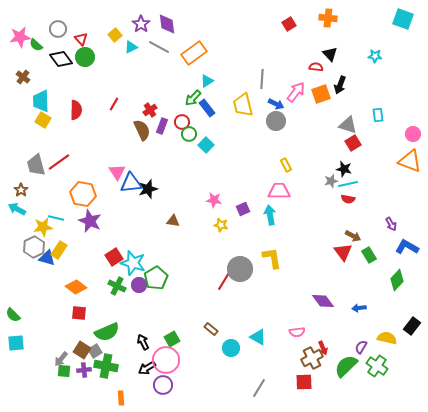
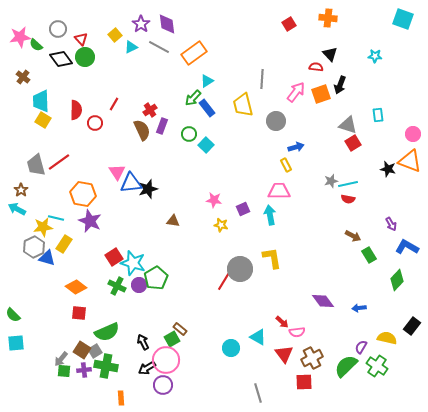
blue arrow at (276, 104): moved 20 px right, 43 px down; rotated 42 degrees counterclockwise
red circle at (182, 122): moved 87 px left, 1 px down
black star at (344, 169): moved 44 px right
yellow rectangle at (59, 250): moved 5 px right, 6 px up
red triangle at (343, 252): moved 59 px left, 102 px down
brown rectangle at (211, 329): moved 31 px left
red arrow at (323, 348): moved 41 px left, 26 px up; rotated 24 degrees counterclockwise
gray line at (259, 388): moved 1 px left, 5 px down; rotated 48 degrees counterclockwise
